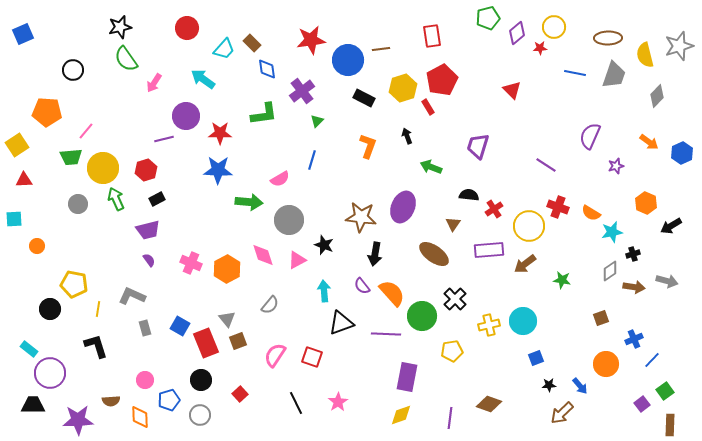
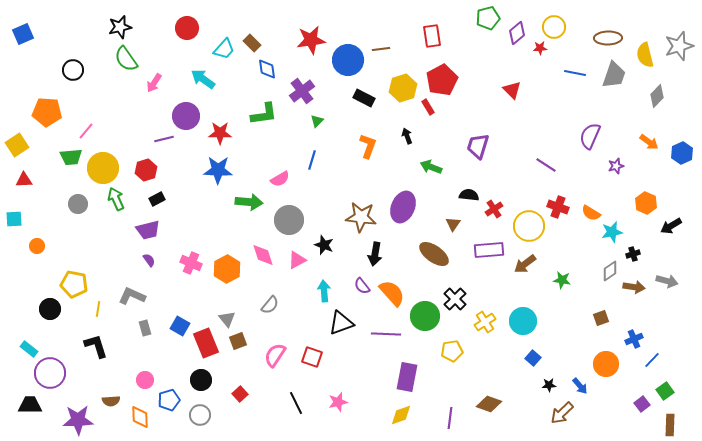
green circle at (422, 316): moved 3 px right
yellow cross at (489, 325): moved 4 px left, 3 px up; rotated 20 degrees counterclockwise
blue square at (536, 358): moved 3 px left; rotated 28 degrees counterclockwise
pink star at (338, 402): rotated 18 degrees clockwise
black trapezoid at (33, 405): moved 3 px left
